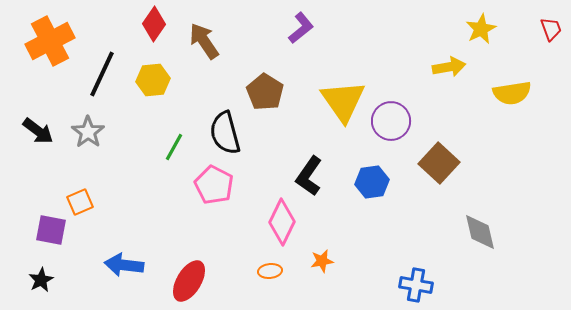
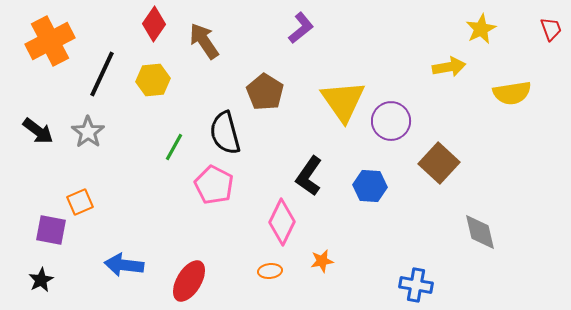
blue hexagon: moved 2 px left, 4 px down; rotated 12 degrees clockwise
